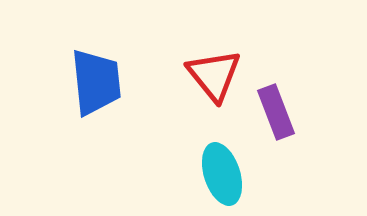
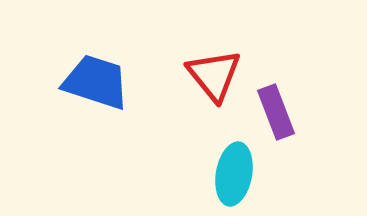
blue trapezoid: rotated 66 degrees counterclockwise
cyan ellipse: moved 12 px right; rotated 28 degrees clockwise
